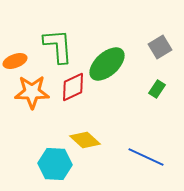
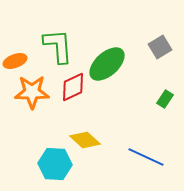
green rectangle: moved 8 px right, 10 px down
